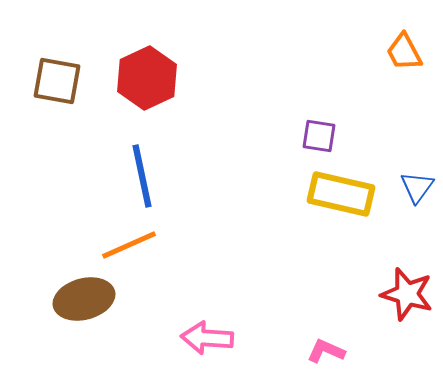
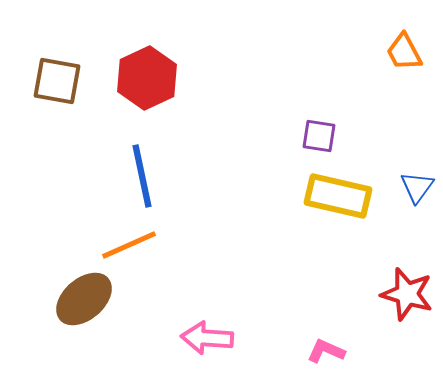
yellow rectangle: moved 3 px left, 2 px down
brown ellipse: rotated 26 degrees counterclockwise
